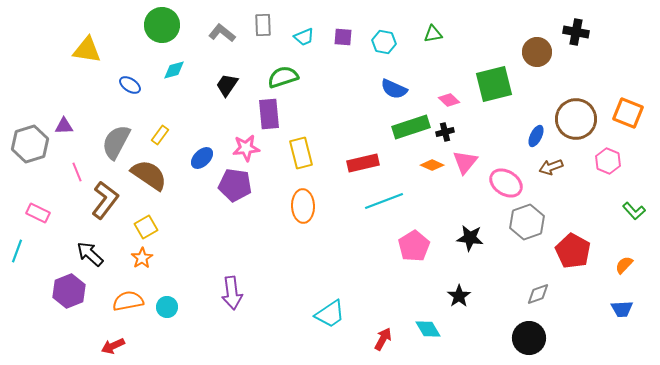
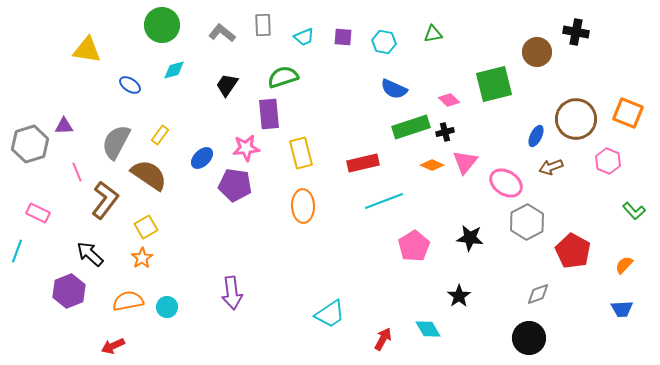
gray hexagon at (527, 222): rotated 8 degrees counterclockwise
